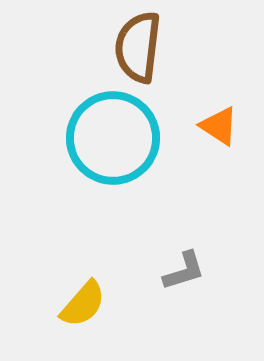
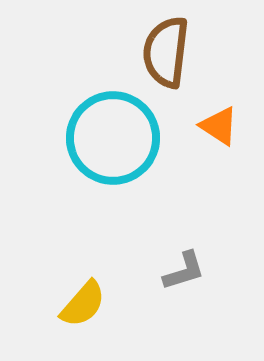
brown semicircle: moved 28 px right, 5 px down
